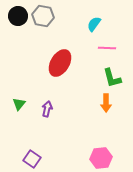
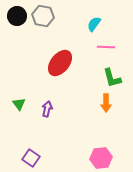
black circle: moved 1 px left
pink line: moved 1 px left, 1 px up
red ellipse: rotated 8 degrees clockwise
green triangle: rotated 16 degrees counterclockwise
purple square: moved 1 px left, 1 px up
